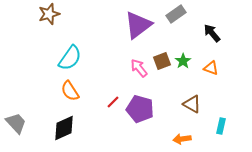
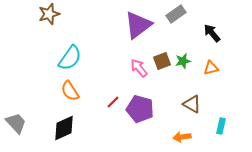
green star: rotated 21 degrees clockwise
orange triangle: rotated 35 degrees counterclockwise
orange arrow: moved 2 px up
